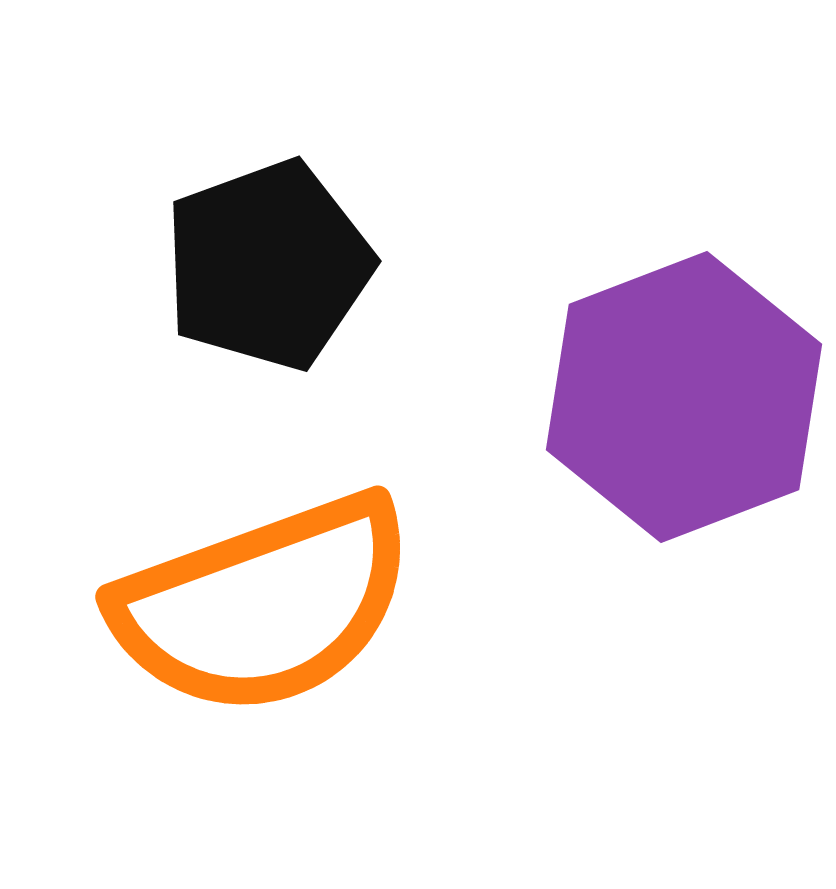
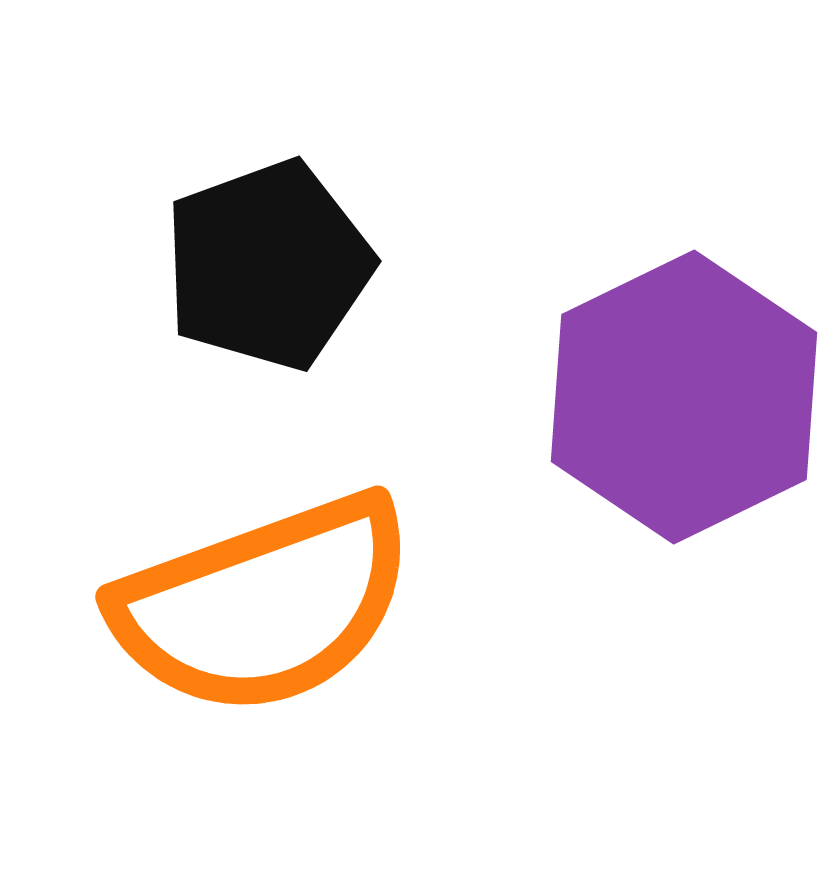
purple hexagon: rotated 5 degrees counterclockwise
